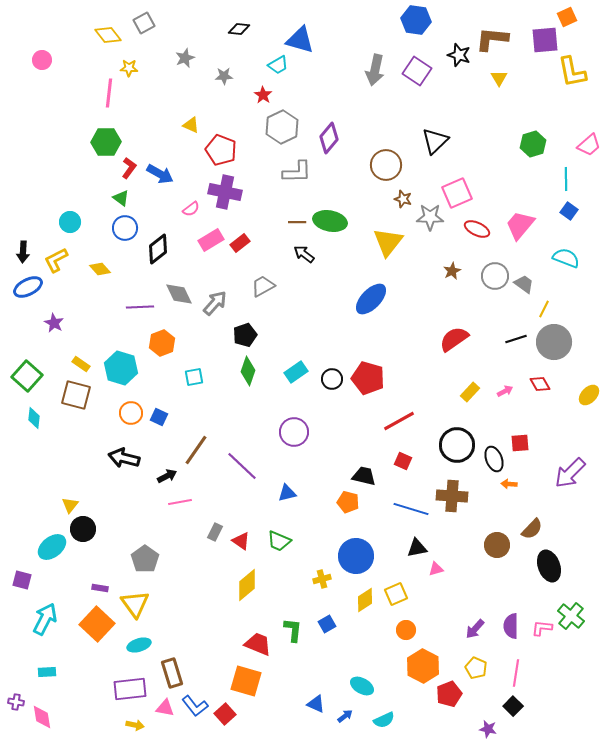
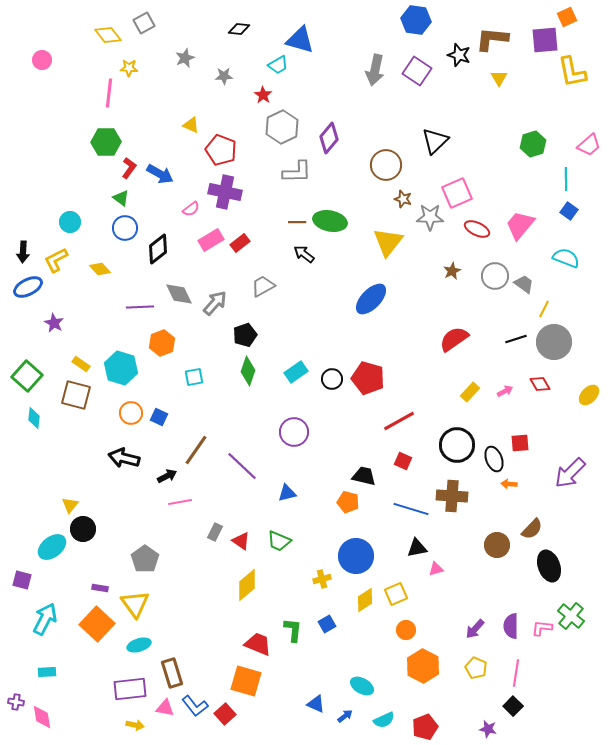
red pentagon at (449, 694): moved 24 px left, 33 px down
